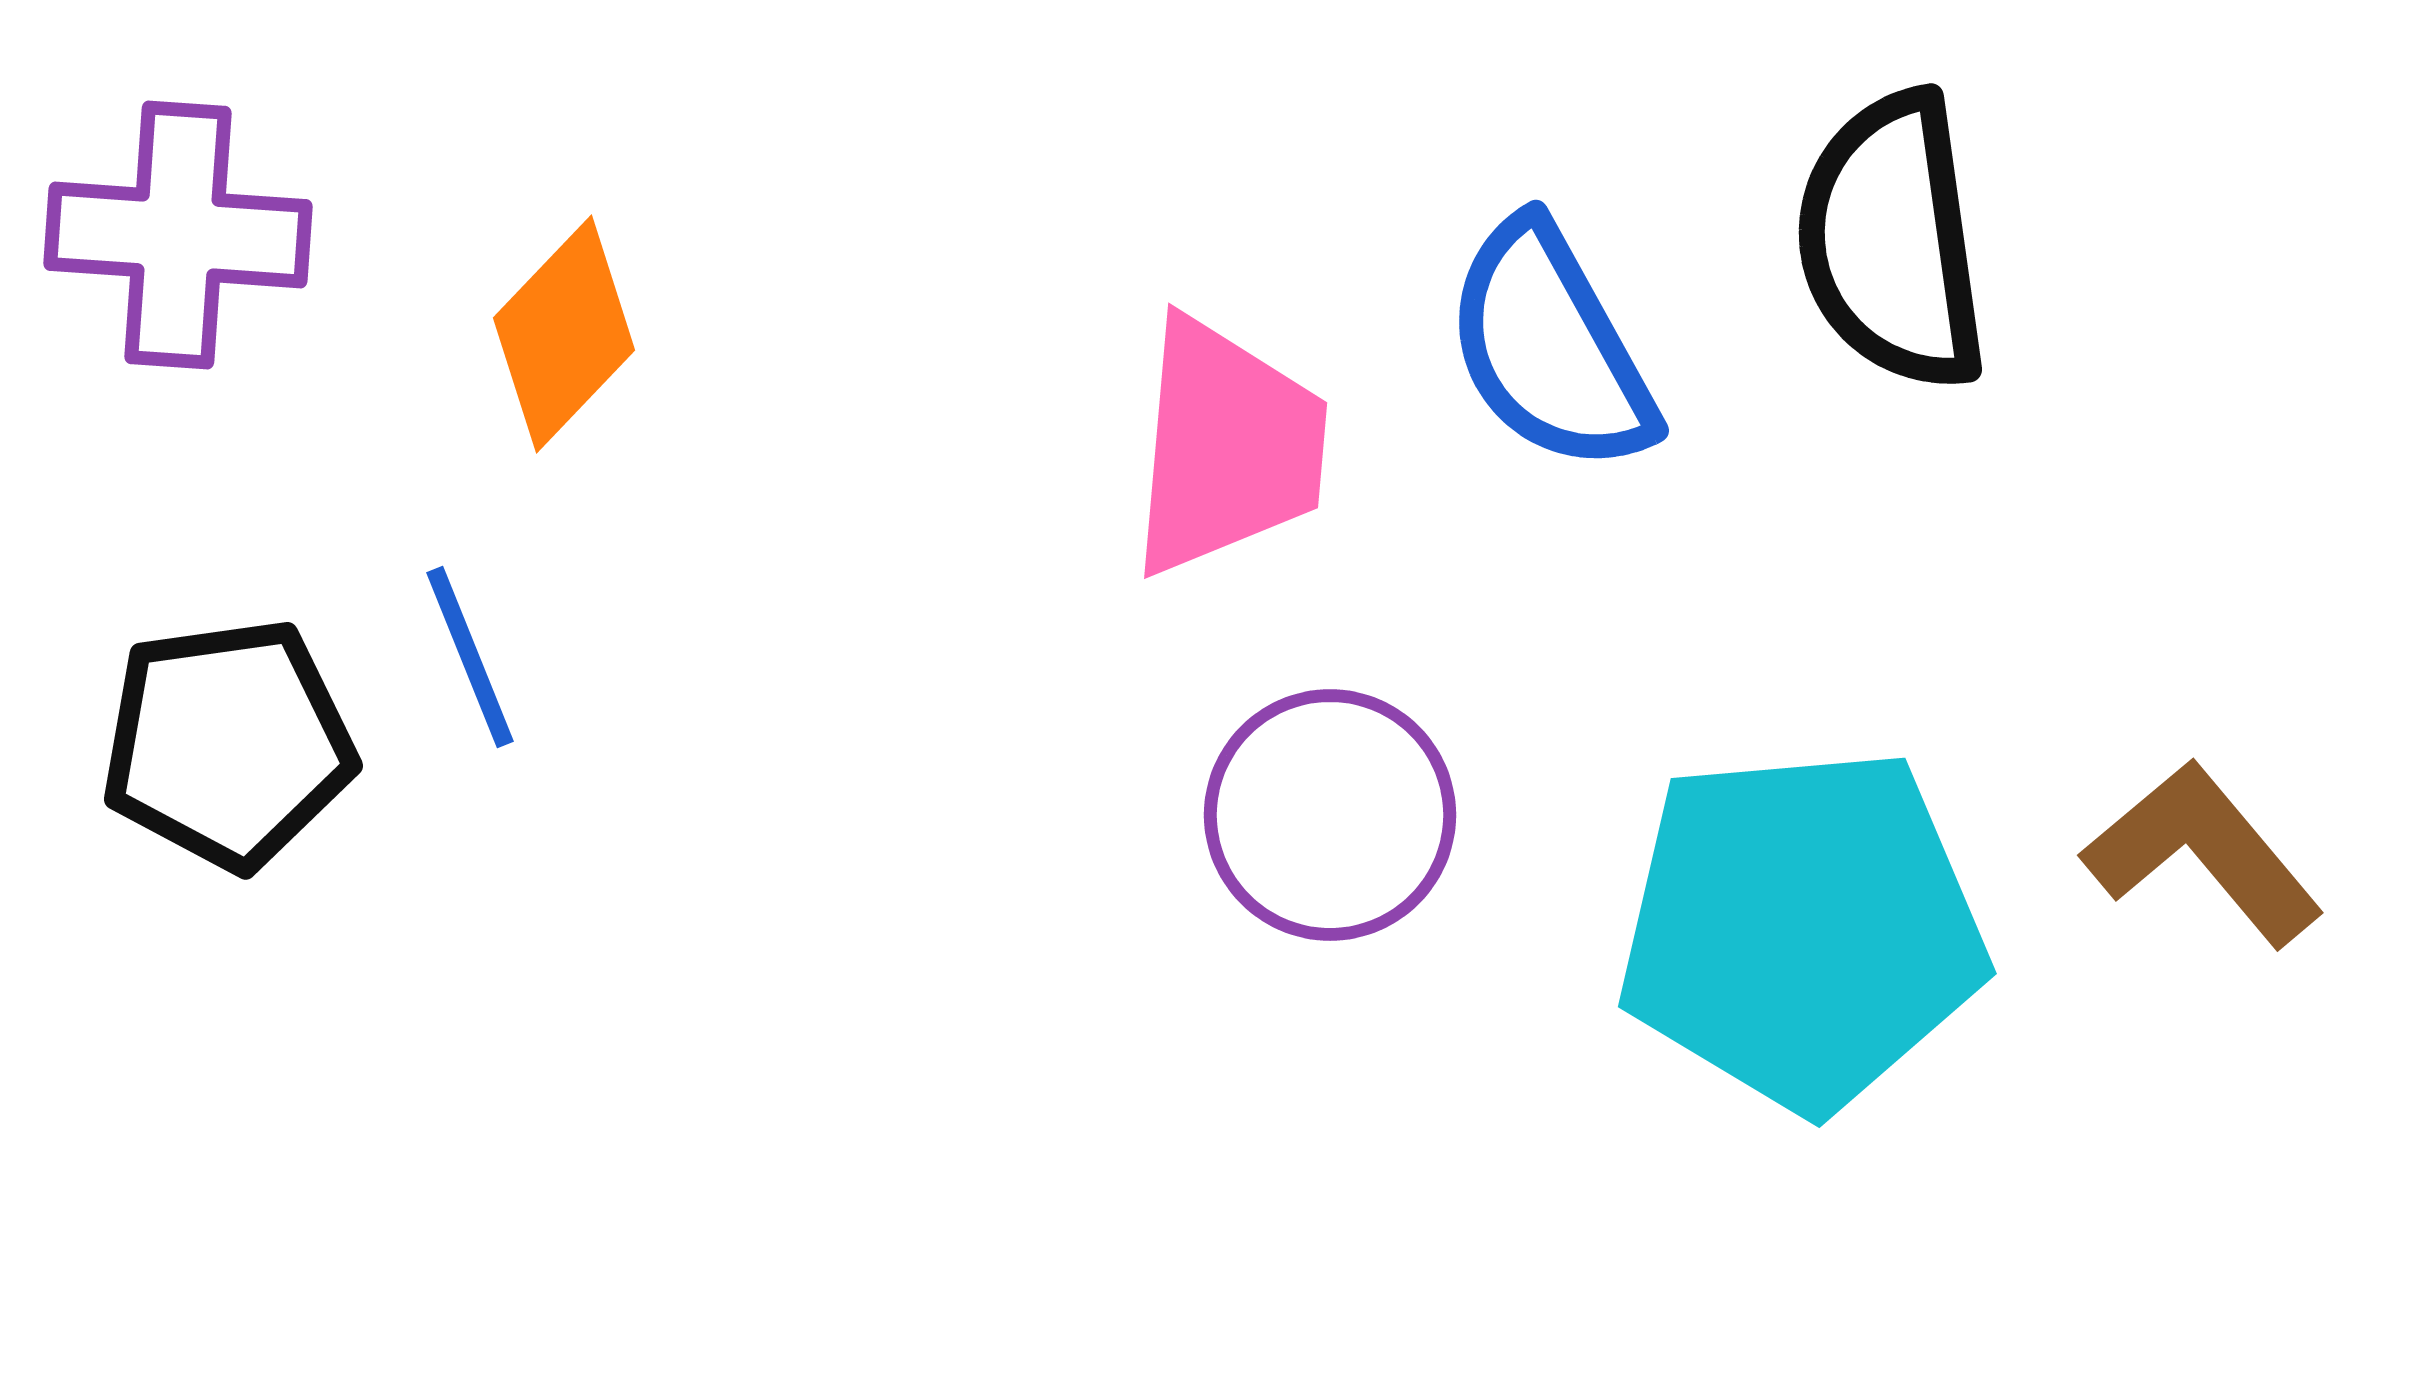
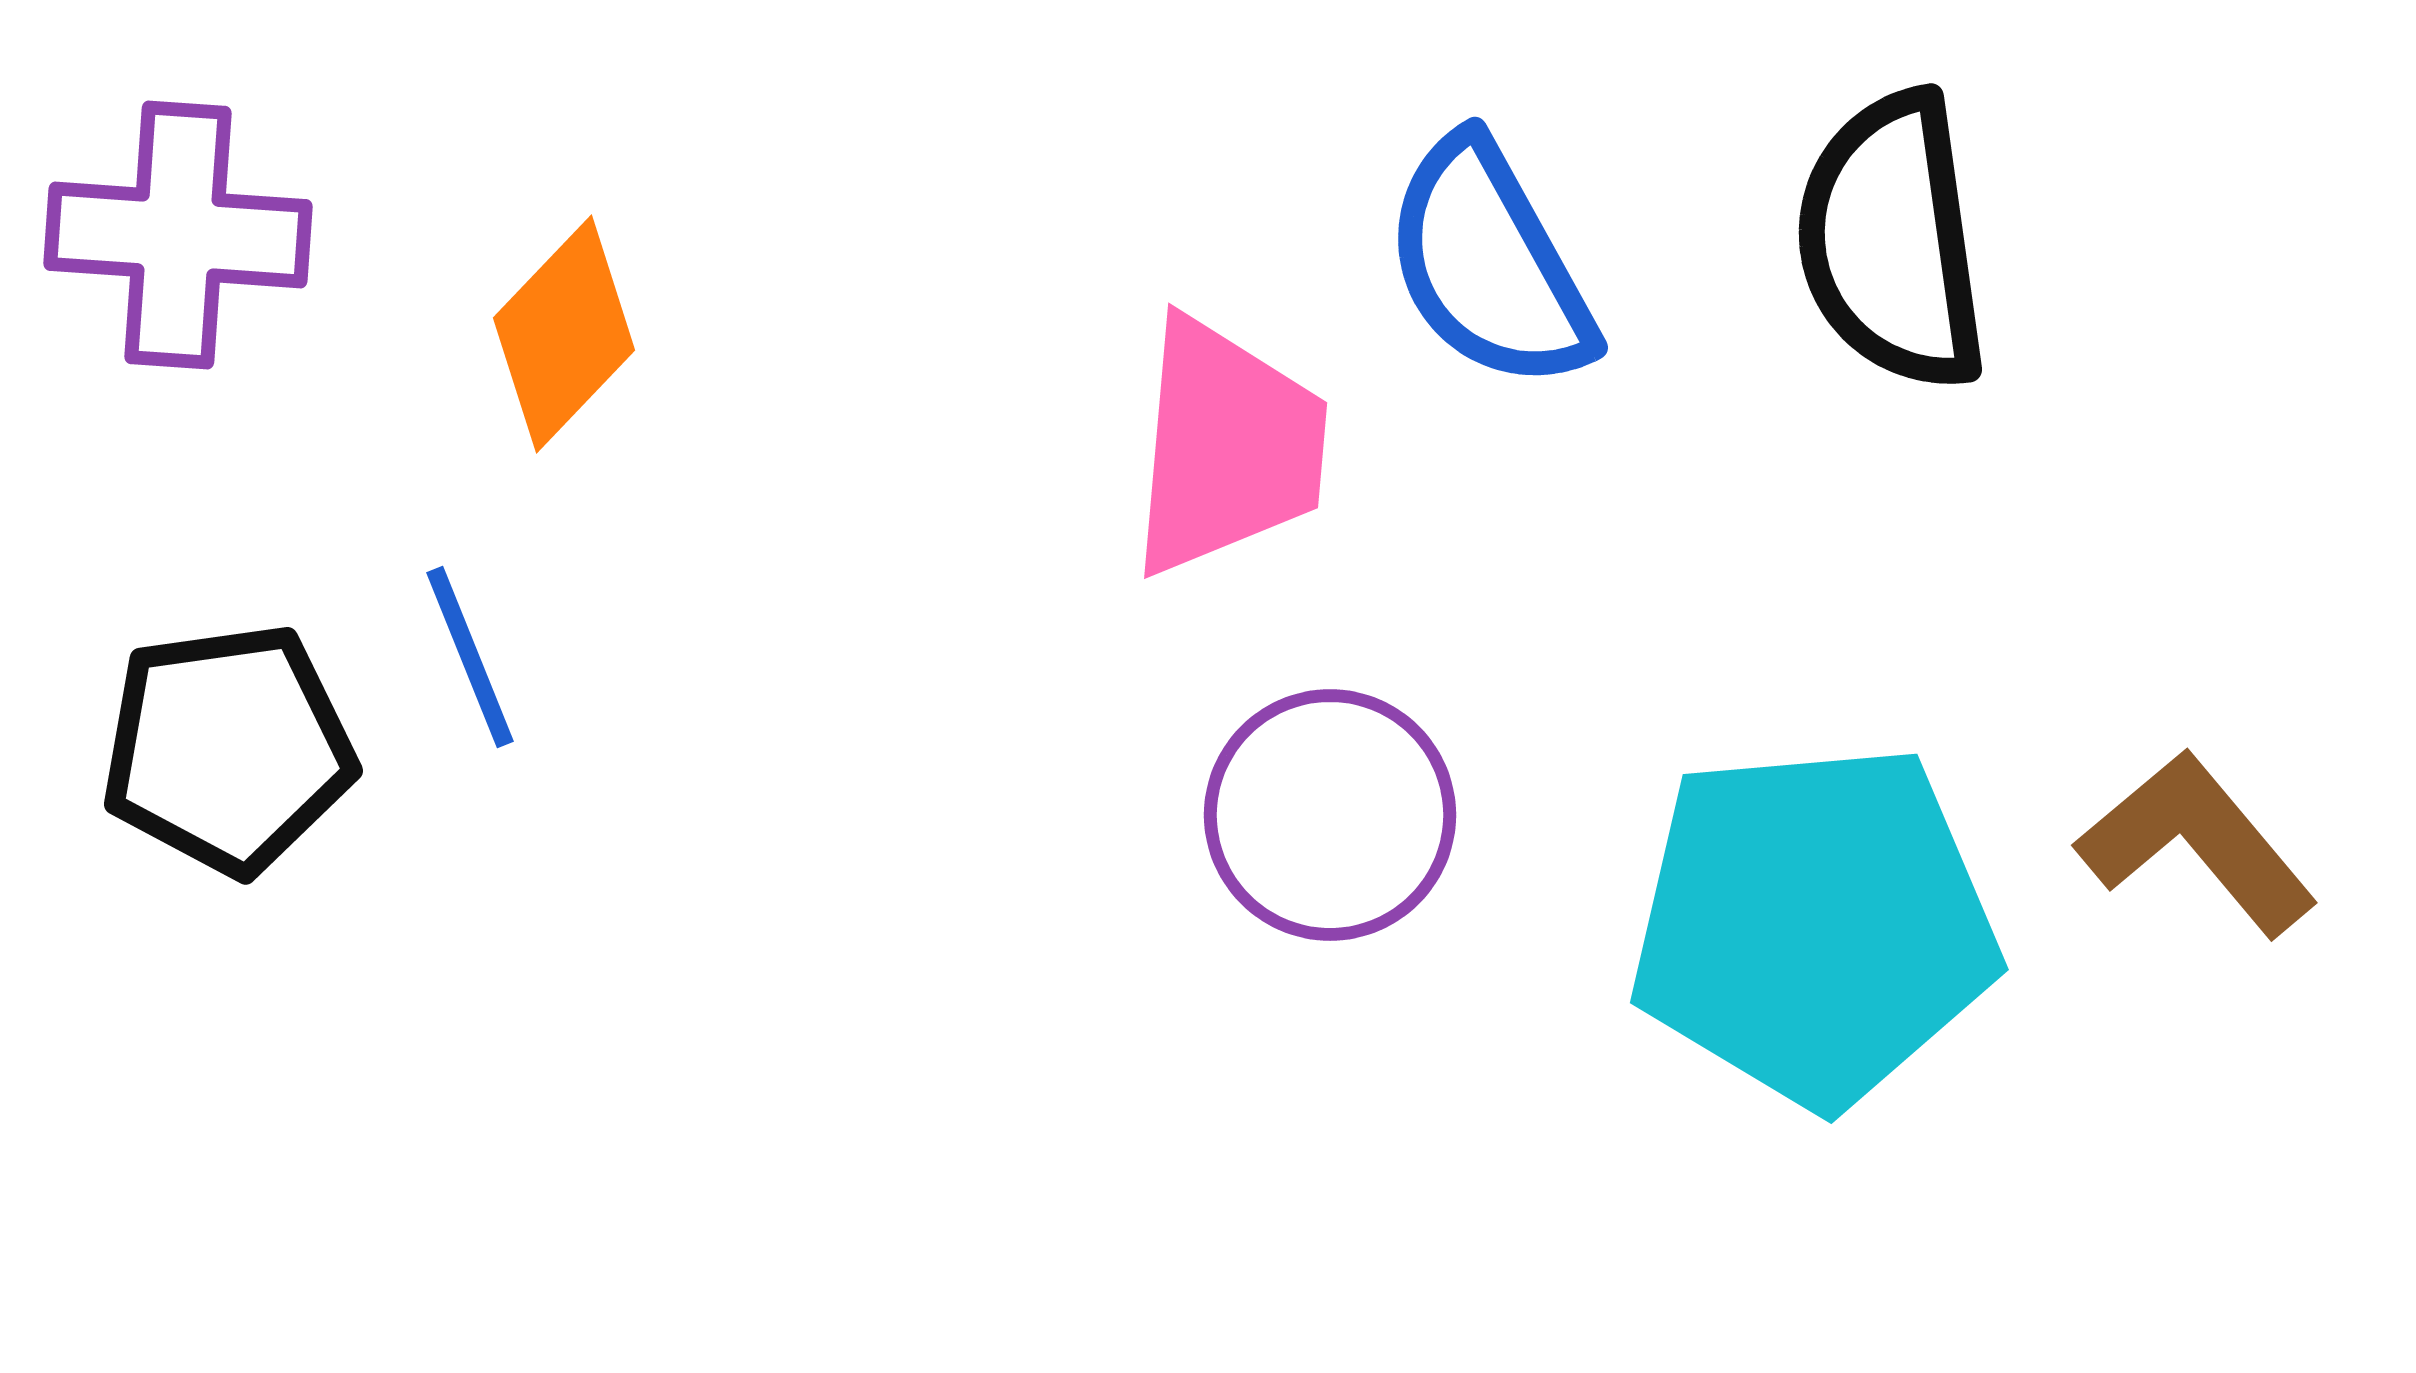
blue semicircle: moved 61 px left, 83 px up
black pentagon: moved 5 px down
brown L-shape: moved 6 px left, 10 px up
cyan pentagon: moved 12 px right, 4 px up
